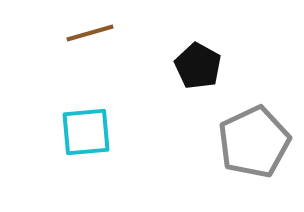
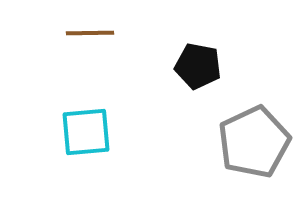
brown line: rotated 15 degrees clockwise
black pentagon: rotated 18 degrees counterclockwise
